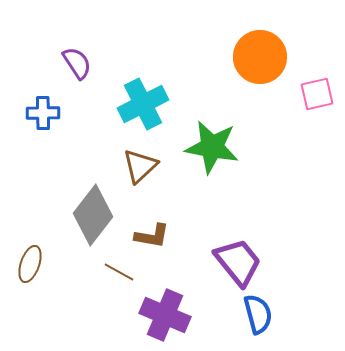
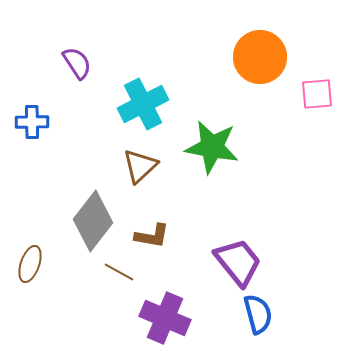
pink square: rotated 8 degrees clockwise
blue cross: moved 11 px left, 9 px down
gray diamond: moved 6 px down
purple cross: moved 3 px down
